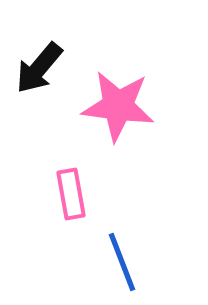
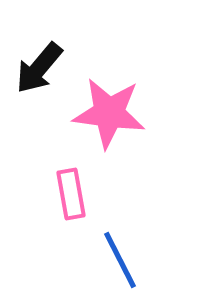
pink star: moved 9 px left, 7 px down
blue line: moved 2 px left, 2 px up; rotated 6 degrees counterclockwise
